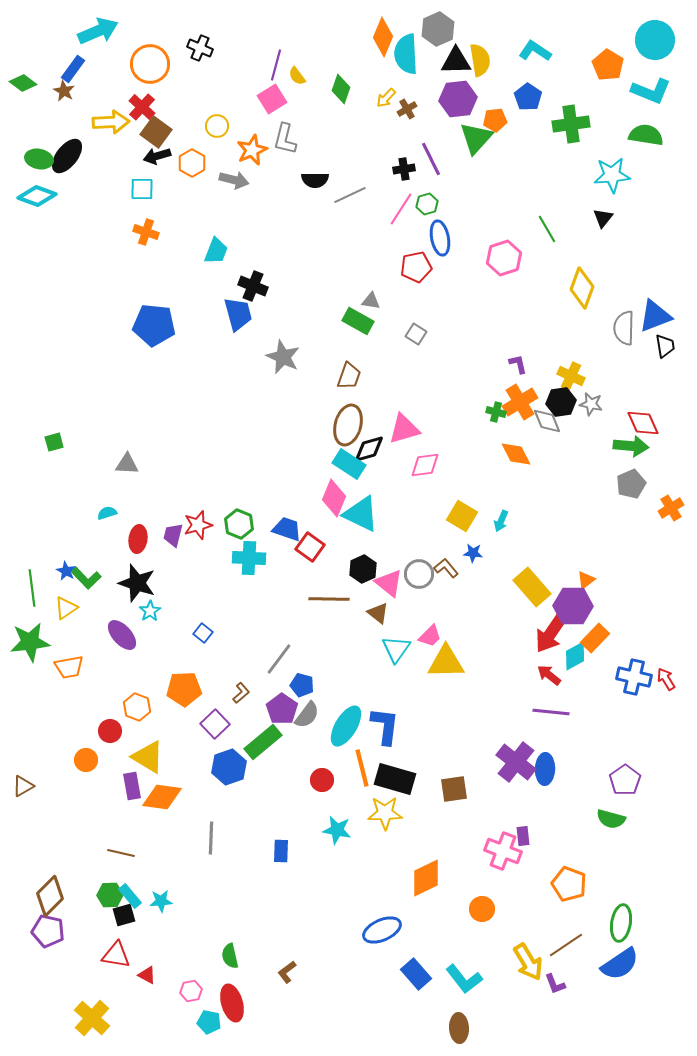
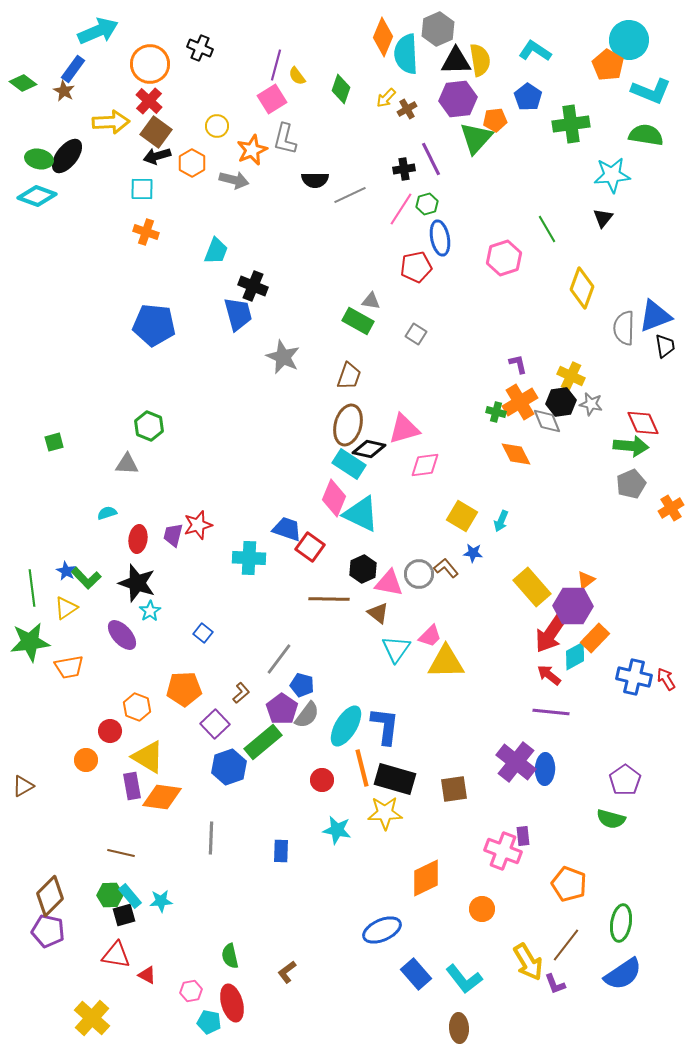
cyan circle at (655, 40): moved 26 px left
red cross at (142, 107): moved 7 px right, 6 px up
black diamond at (369, 449): rotated 28 degrees clockwise
green hexagon at (239, 524): moved 90 px left, 98 px up
pink triangle at (389, 583): rotated 28 degrees counterclockwise
brown line at (566, 945): rotated 18 degrees counterclockwise
blue semicircle at (620, 964): moved 3 px right, 10 px down
